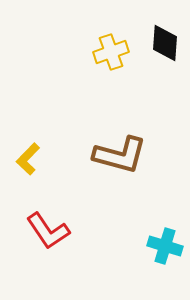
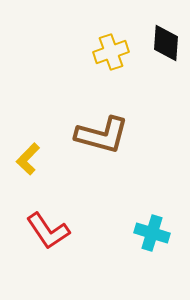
black diamond: moved 1 px right
brown L-shape: moved 18 px left, 20 px up
cyan cross: moved 13 px left, 13 px up
